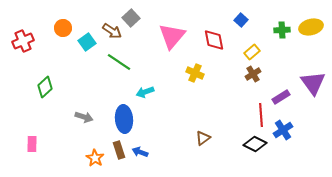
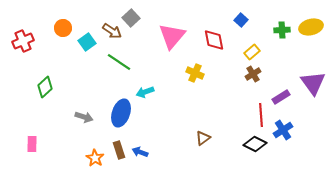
blue ellipse: moved 3 px left, 6 px up; rotated 24 degrees clockwise
